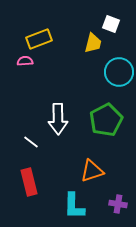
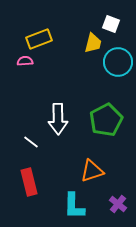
cyan circle: moved 1 px left, 10 px up
purple cross: rotated 30 degrees clockwise
